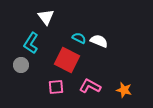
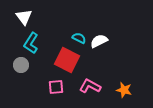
white triangle: moved 22 px left
white semicircle: rotated 48 degrees counterclockwise
